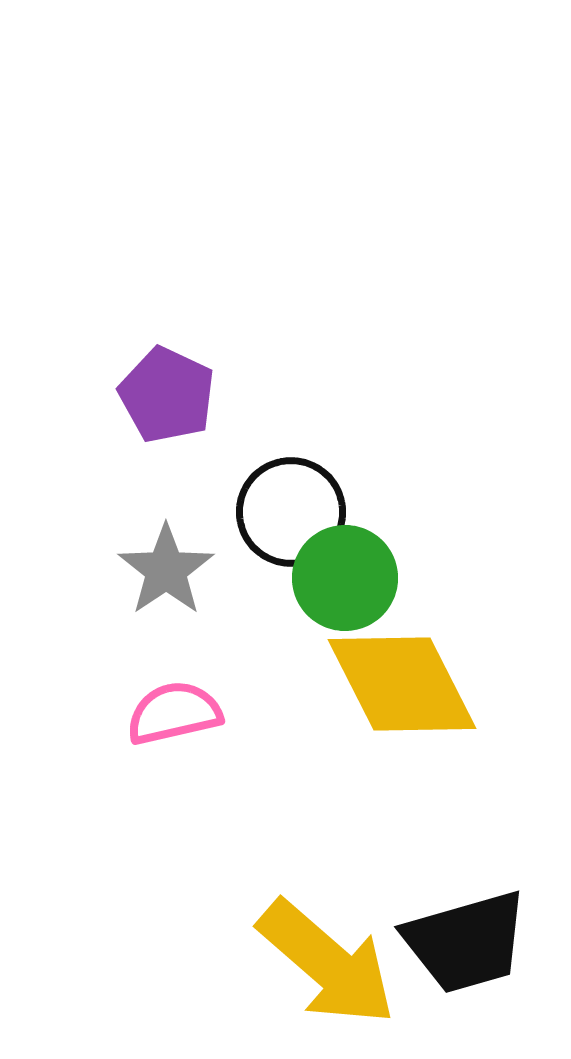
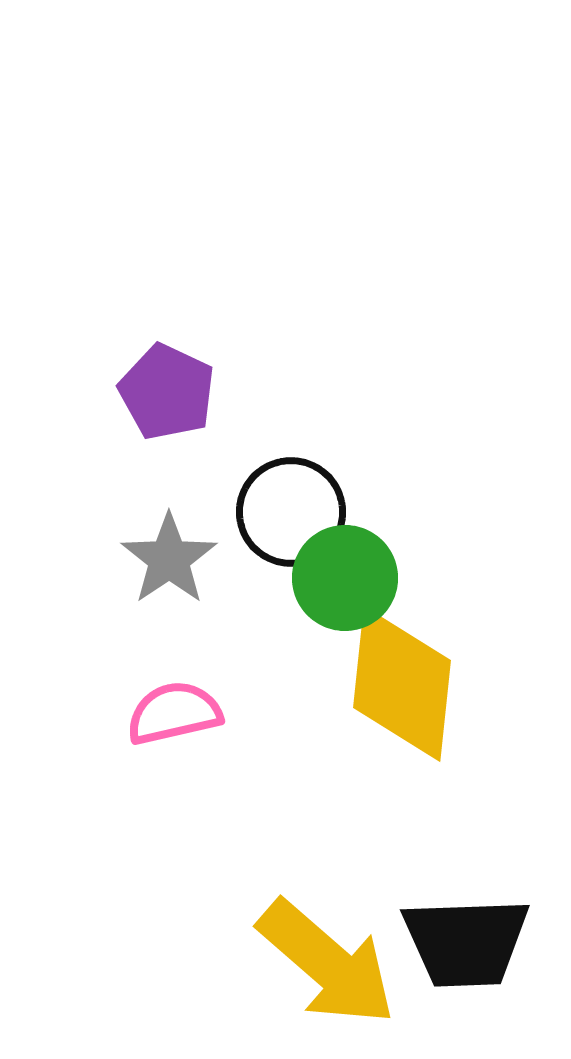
purple pentagon: moved 3 px up
gray star: moved 3 px right, 11 px up
yellow diamond: rotated 33 degrees clockwise
black trapezoid: rotated 14 degrees clockwise
